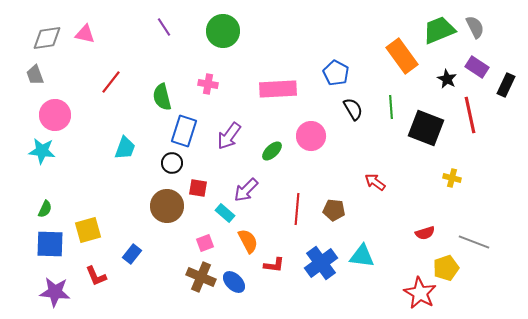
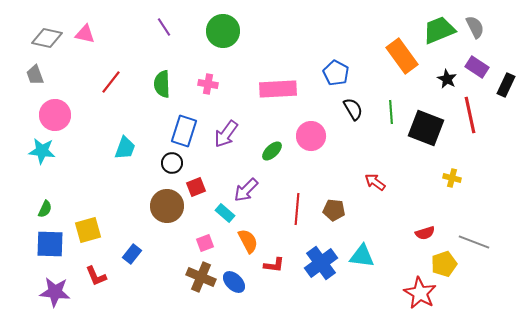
gray diamond at (47, 38): rotated 20 degrees clockwise
green semicircle at (162, 97): moved 13 px up; rotated 12 degrees clockwise
green line at (391, 107): moved 5 px down
purple arrow at (229, 136): moved 3 px left, 2 px up
red square at (198, 188): moved 2 px left, 1 px up; rotated 30 degrees counterclockwise
yellow pentagon at (446, 268): moved 2 px left, 4 px up
